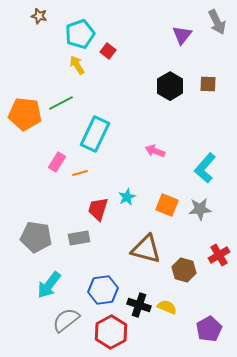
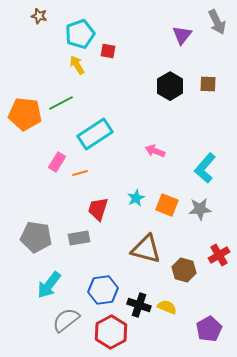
red square: rotated 28 degrees counterclockwise
cyan rectangle: rotated 32 degrees clockwise
cyan star: moved 9 px right, 1 px down
